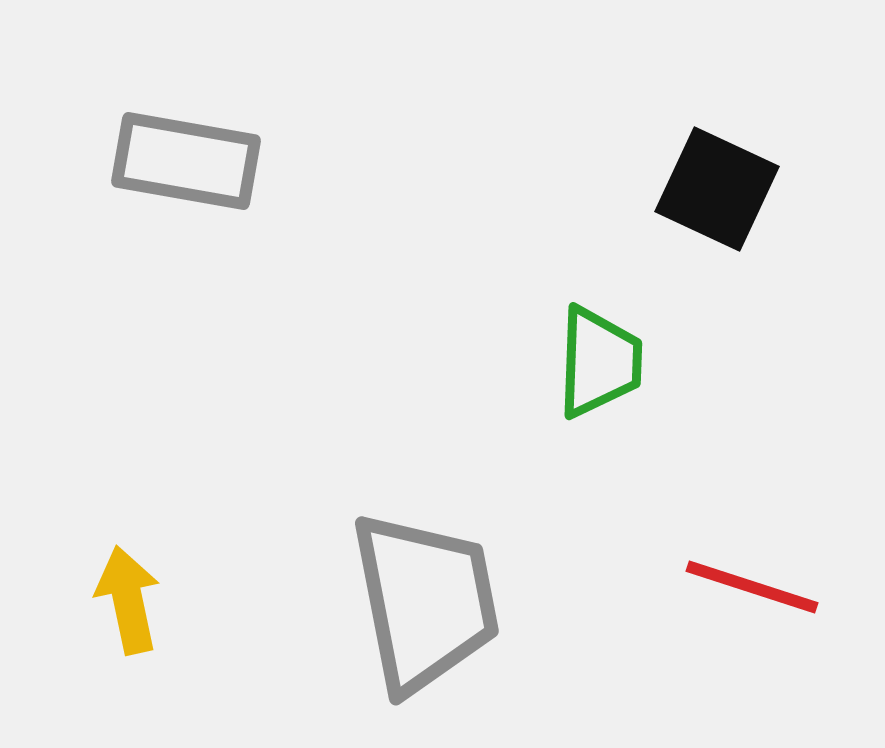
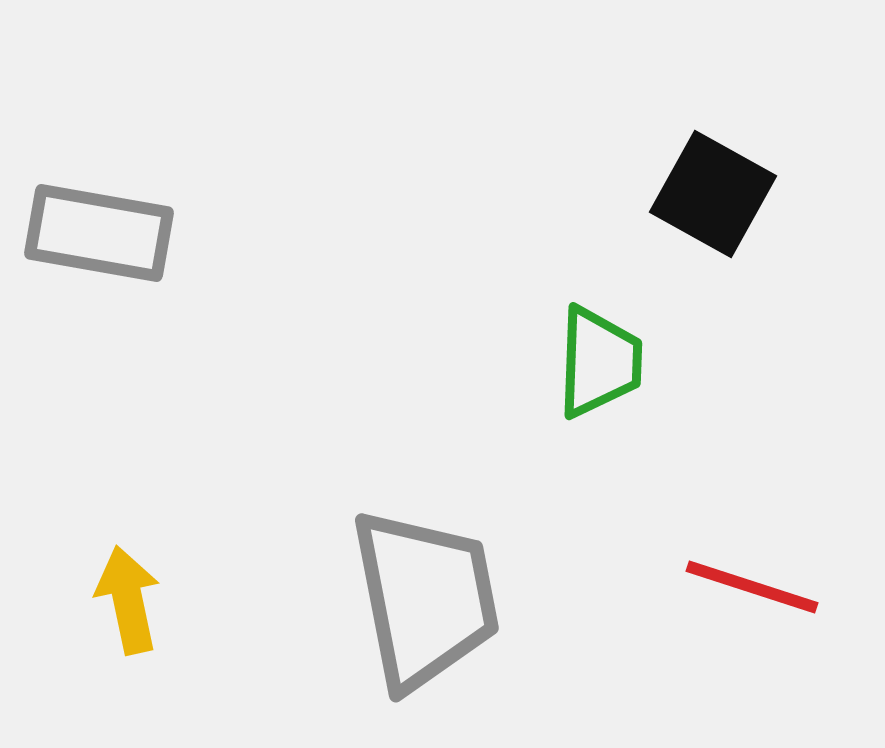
gray rectangle: moved 87 px left, 72 px down
black square: moved 4 px left, 5 px down; rotated 4 degrees clockwise
gray trapezoid: moved 3 px up
